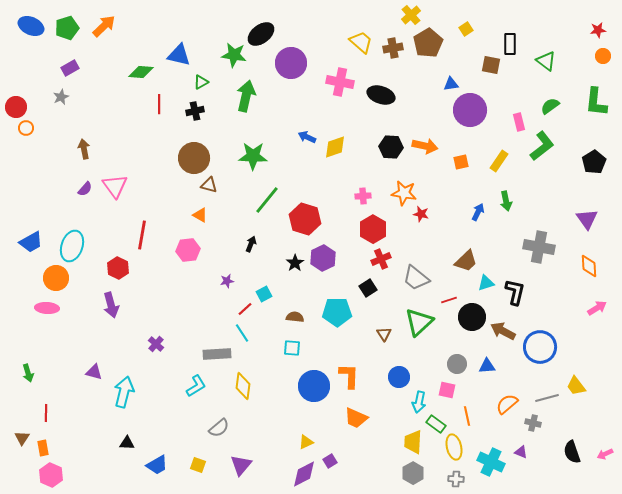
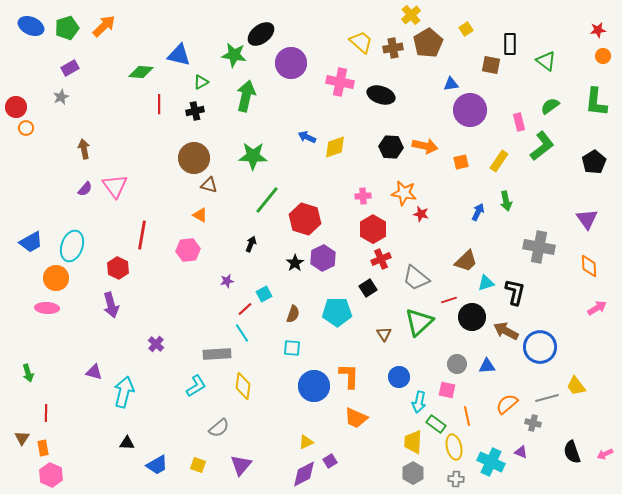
brown semicircle at (295, 317): moved 2 px left, 3 px up; rotated 102 degrees clockwise
brown arrow at (503, 331): moved 3 px right
